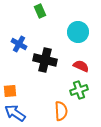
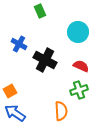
black cross: rotated 15 degrees clockwise
orange square: rotated 24 degrees counterclockwise
